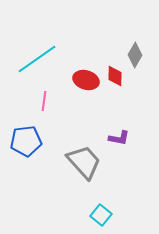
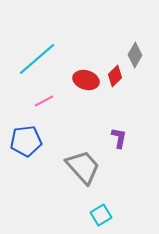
cyan line: rotated 6 degrees counterclockwise
red diamond: rotated 45 degrees clockwise
pink line: rotated 54 degrees clockwise
purple L-shape: rotated 90 degrees counterclockwise
gray trapezoid: moved 1 px left, 5 px down
cyan square: rotated 20 degrees clockwise
